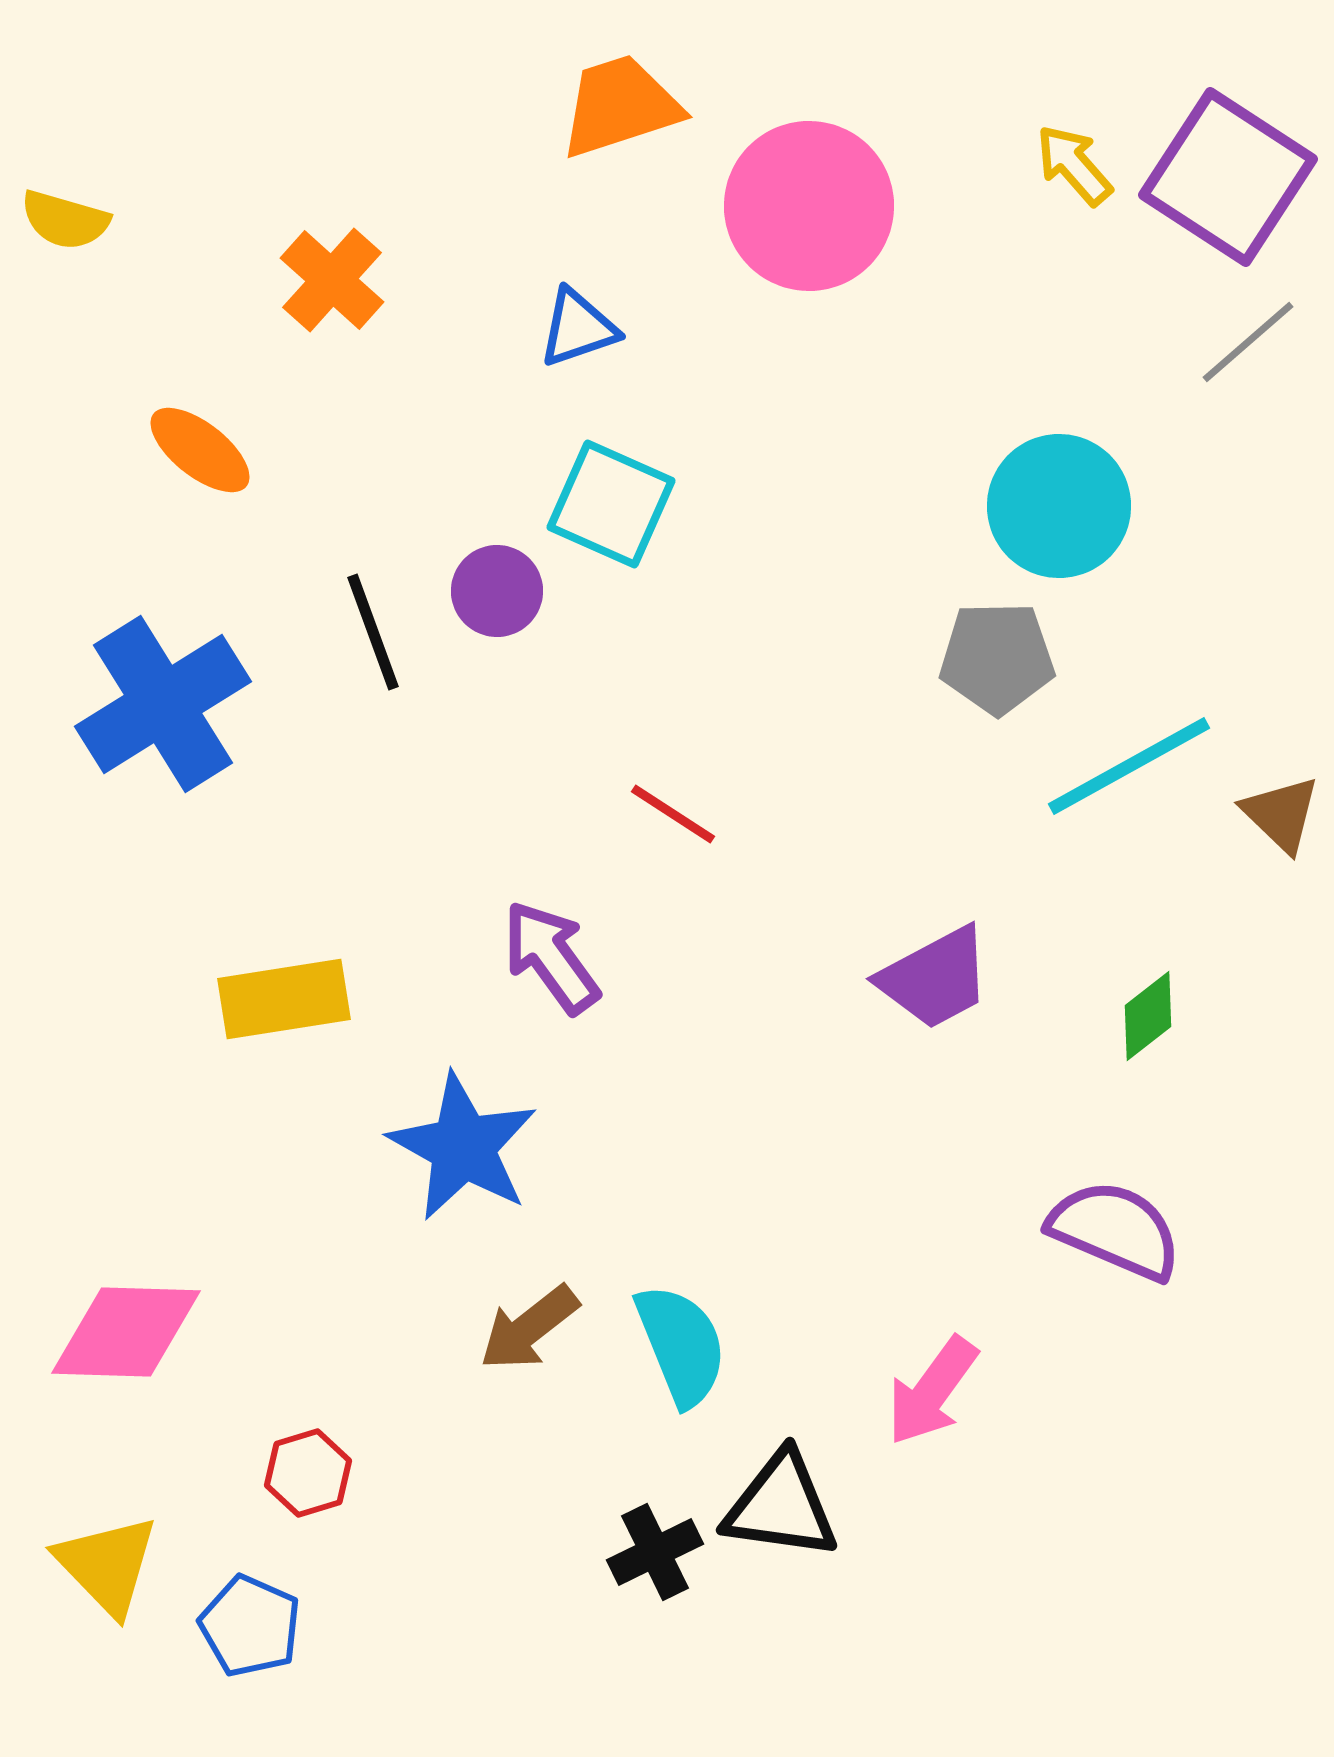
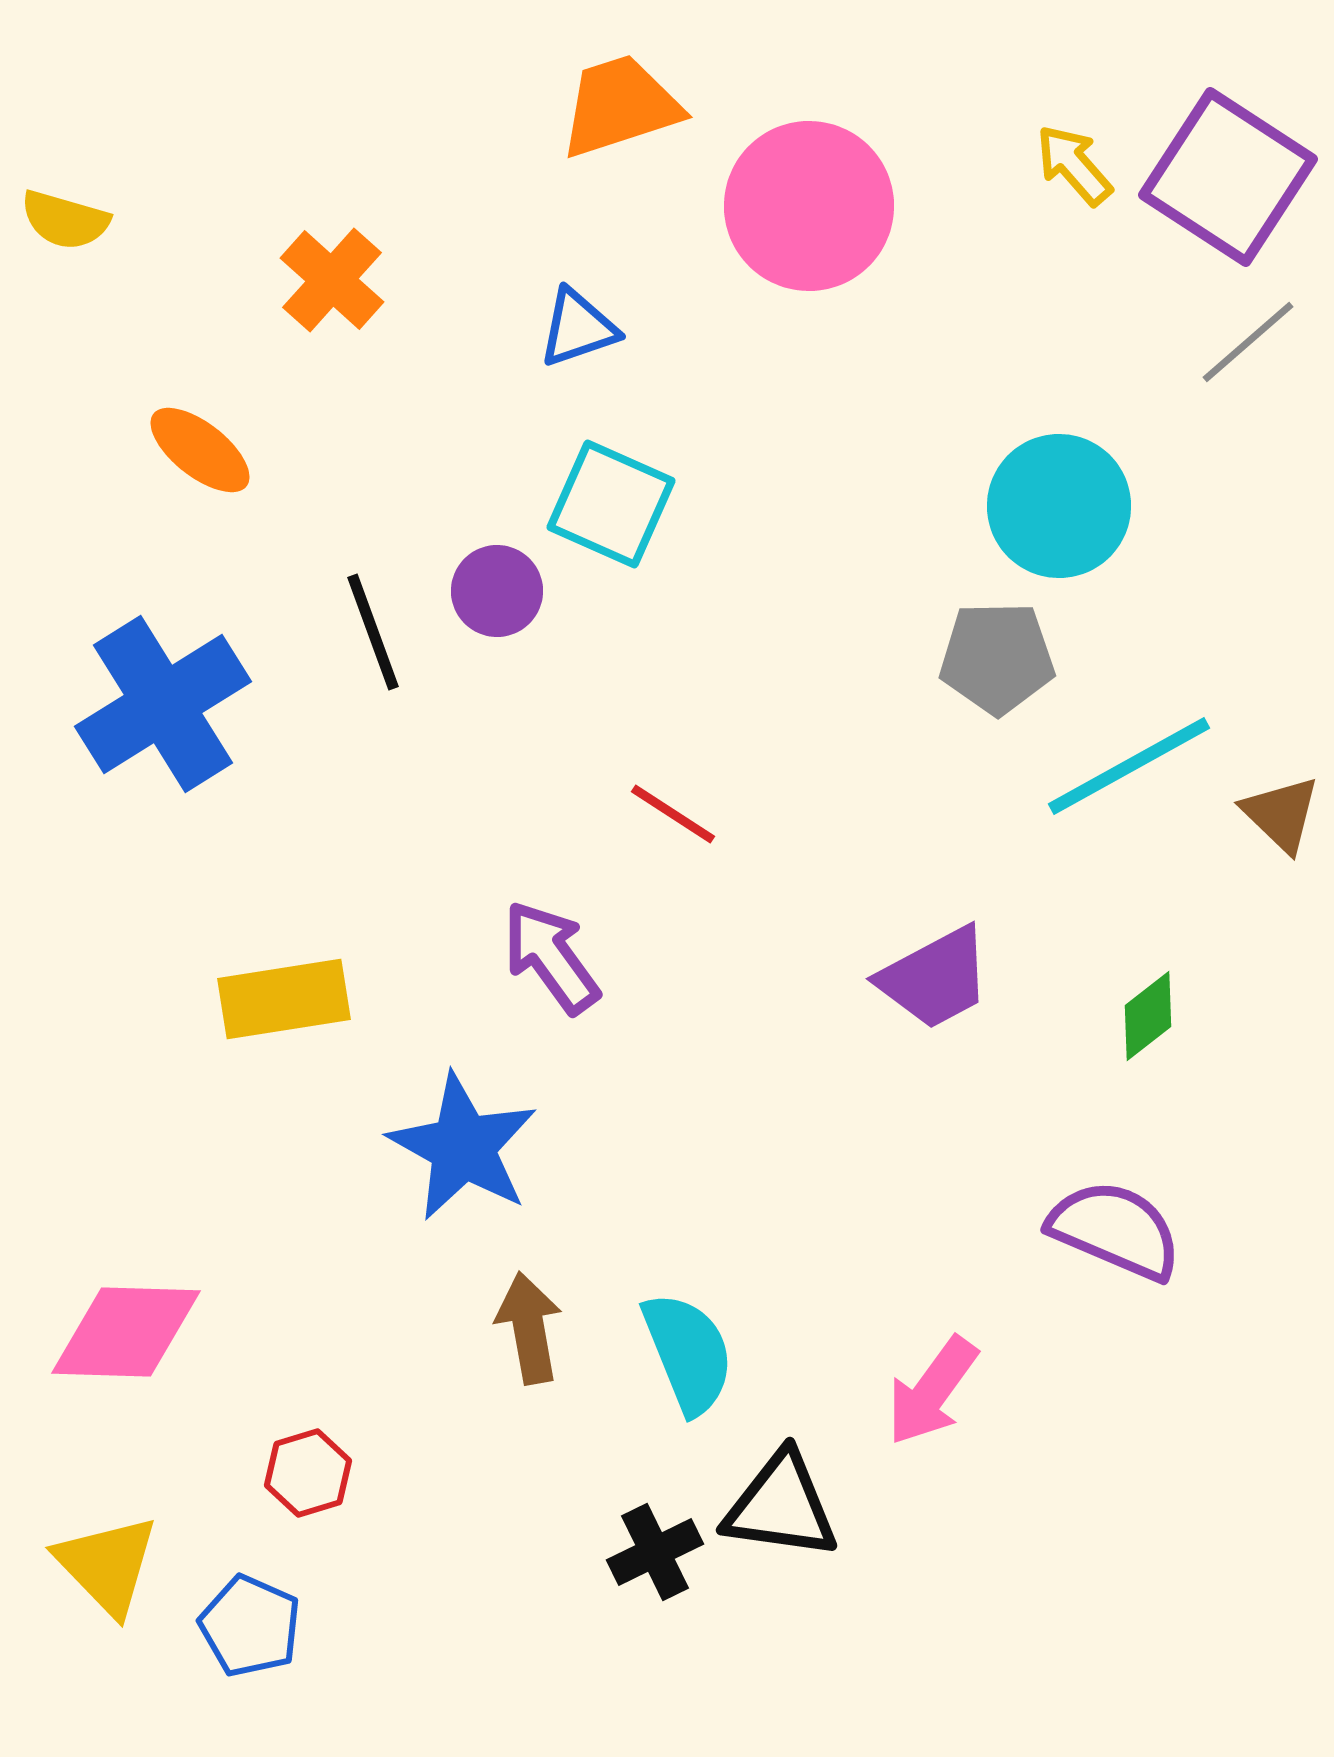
brown arrow: rotated 118 degrees clockwise
cyan semicircle: moved 7 px right, 8 px down
